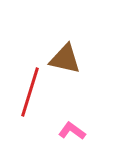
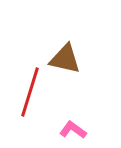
pink L-shape: moved 1 px right, 1 px up
